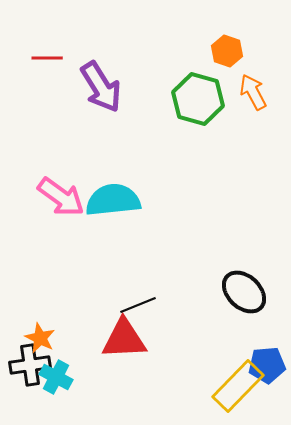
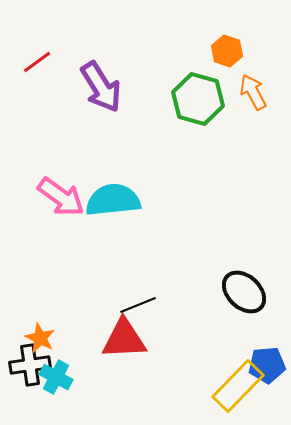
red line: moved 10 px left, 4 px down; rotated 36 degrees counterclockwise
